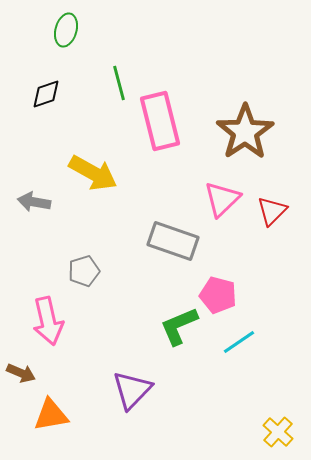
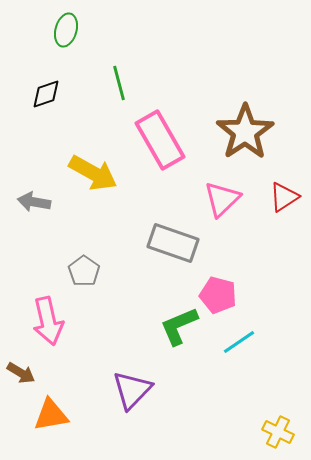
pink rectangle: moved 19 px down; rotated 16 degrees counterclockwise
red triangle: moved 12 px right, 14 px up; rotated 12 degrees clockwise
gray rectangle: moved 2 px down
gray pentagon: rotated 20 degrees counterclockwise
brown arrow: rotated 8 degrees clockwise
yellow cross: rotated 16 degrees counterclockwise
